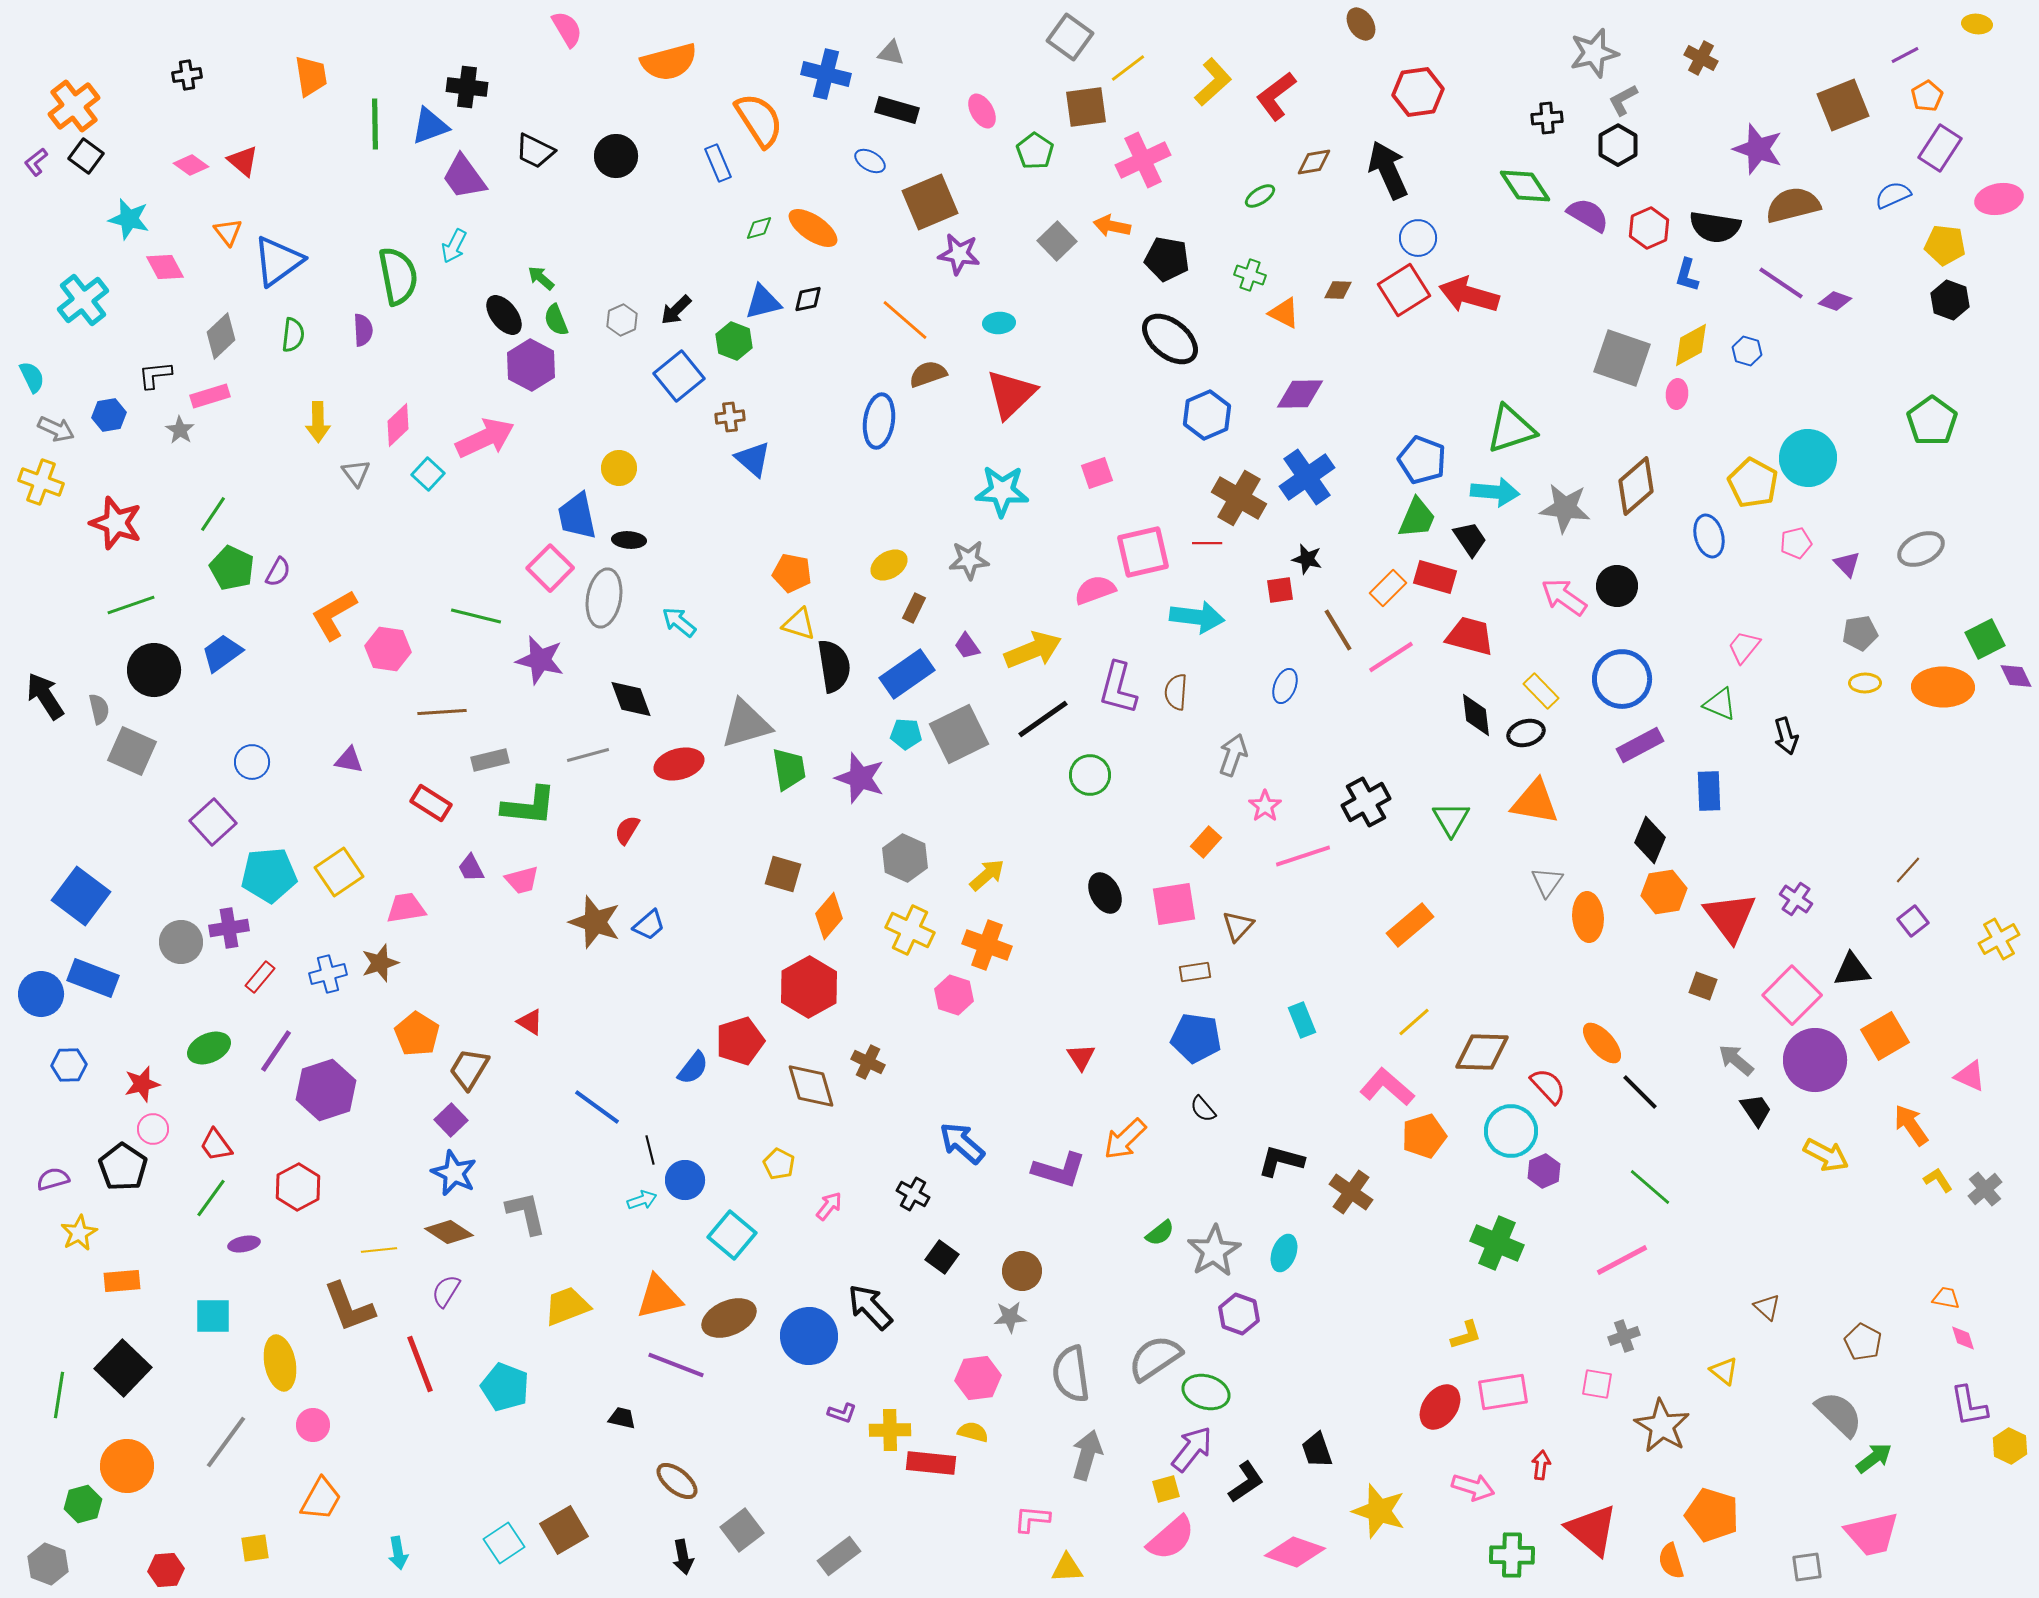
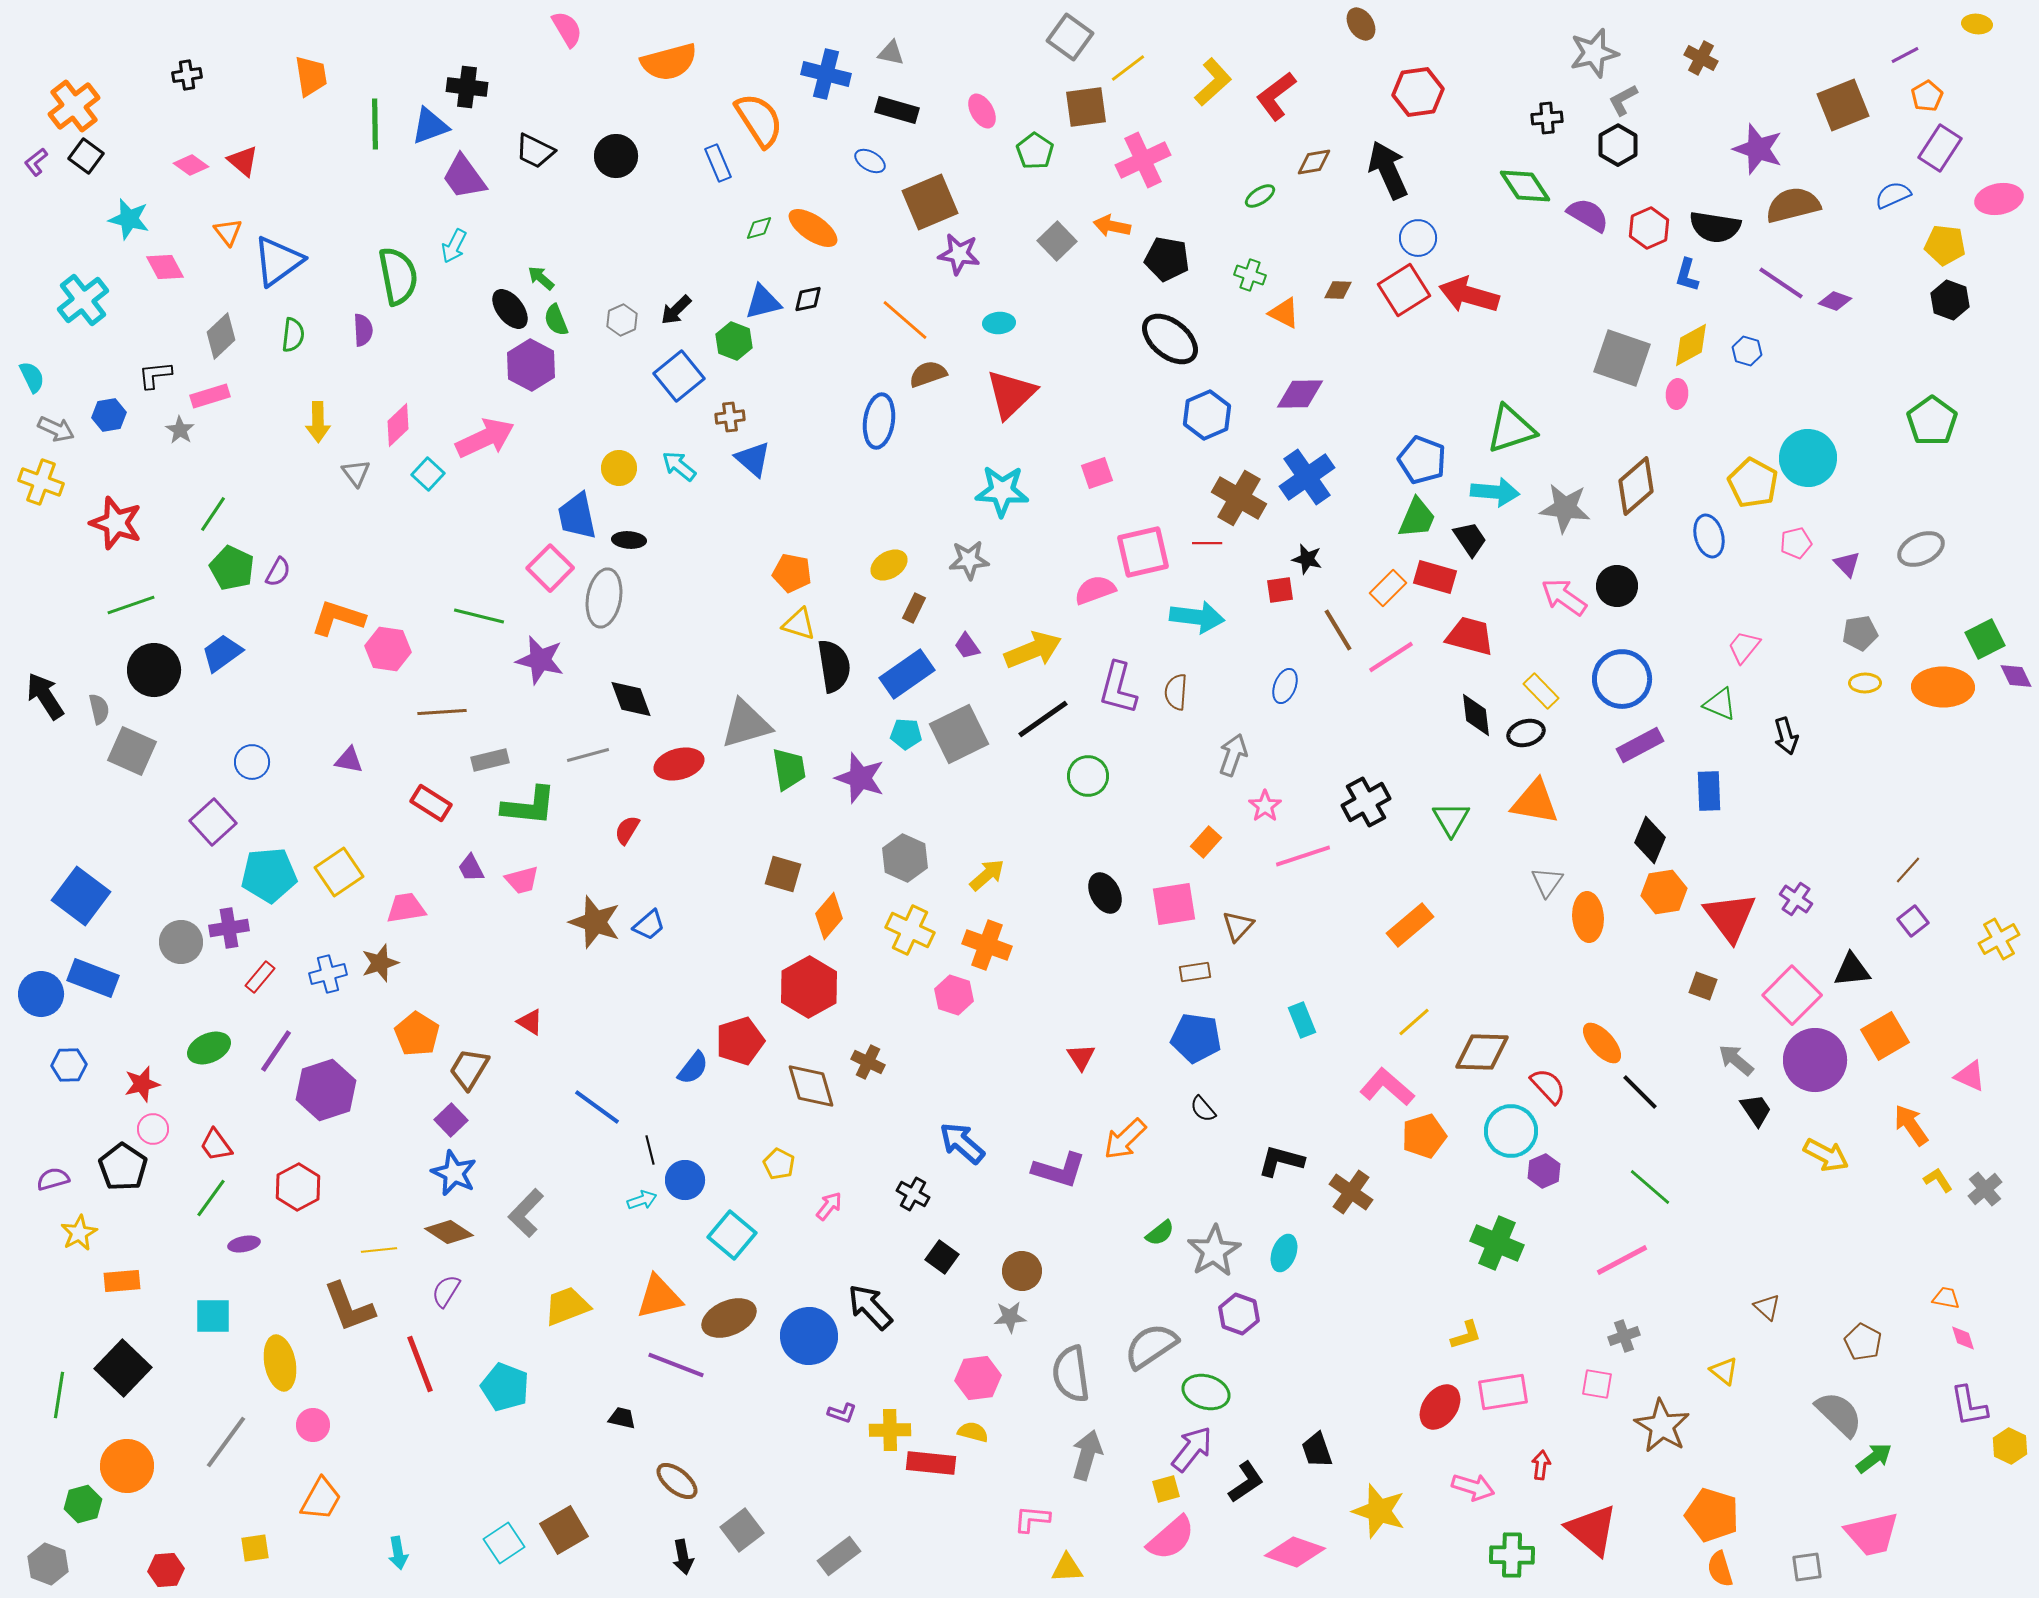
black ellipse at (504, 315): moved 6 px right, 6 px up
orange L-shape at (334, 615): moved 4 px right, 3 px down; rotated 48 degrees clockwise
green line at (476, 616): moved 3 px right
cyan arrow at (679, 622): moved 156 px up
green circle at (1090, 775): moved 2 px left, 1 px down
gray L-shape at (526, 1213): rotated 123 degrees counterclockwise
gray semicircle at (1155, 1358): moved 4 px left, 12 px up
orange semicircle at (1671, 1561): moved 49 px right, 8 px down
